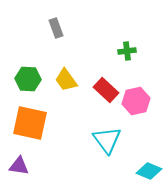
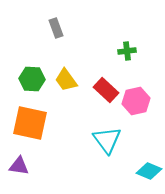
green hexagon: moved 4 px right
